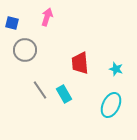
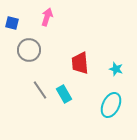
gray circle: moved 4 px right
